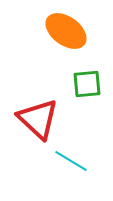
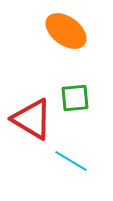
green square: moved 12 px left, 14 px down
red triangle: moved 6 px left; rotated 12 degrees counterclockwise
